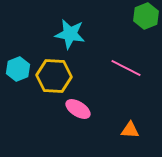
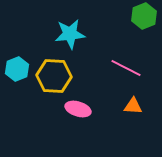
green hexagon: moved 2 px left
cyan star: rotated 16 degrees counterclockwise
cyan hexagon: moved 1 px left
pink ellipse: rotated 15 degrees counterclockwise
orange triangle: moved 3 px right, 24 px up
